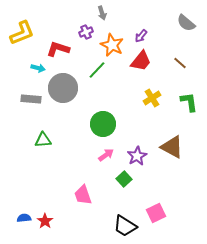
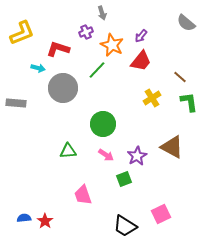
brown line: moved 14 px down
gray rectangle: moved 15 px left, 4 px down
green triangle: moved 25 px right, 11 px down
pink arrow: rotated 70 degrees clockwise
green square: rotated 21 degrees clockwise
pink square: moved 5 px right, 1 px down
